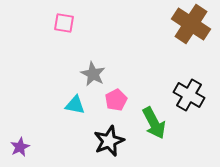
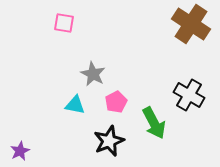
pink pentagon: moved 2 px down
purple star: moved 4 px down
